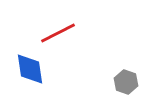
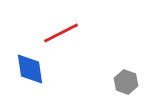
red line: moved 3 px right
